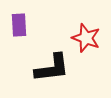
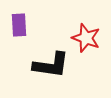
black L-shape: moved 1 px left, 3 px up; rotated 15 degrees clockwise
